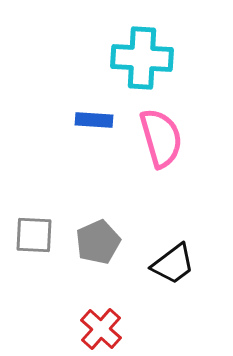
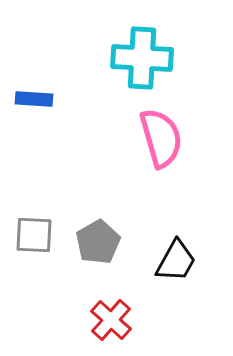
blue rectangle: moved 60 px left, 21 px up
gray pentagon: rotated 6 degrees counterclockwise
black trapezoid: moved 3 px right, 3 px up; rotated 24 degrees counterclockwise
red cross: moved 10 px right, 9 px up
